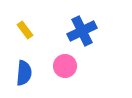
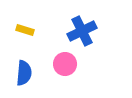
yellow rectangle: rotated 36 degrees counterclockwise
pink circle: moved 2 px up
